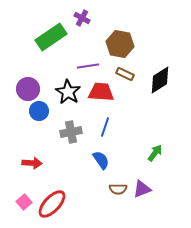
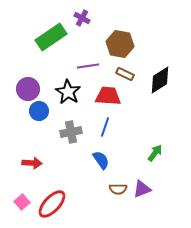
red trapezoid: moved 7 px right, 4 px down
pink square: moved 2 px left
